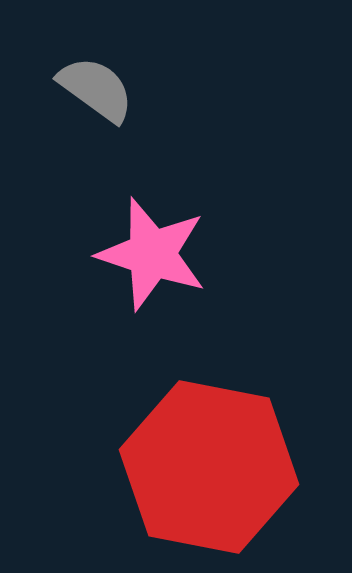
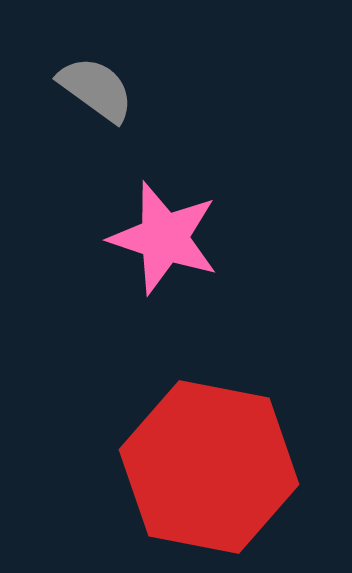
pink star: moved 12 px right, 16 px up
